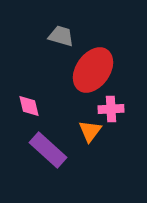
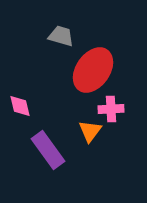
pink diamond: moved 9 px left
purple rectangle: rotated 12 degrees clockwise
